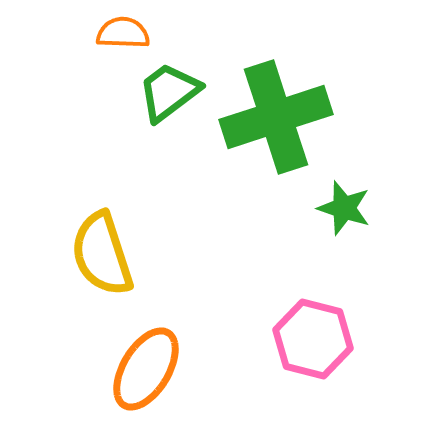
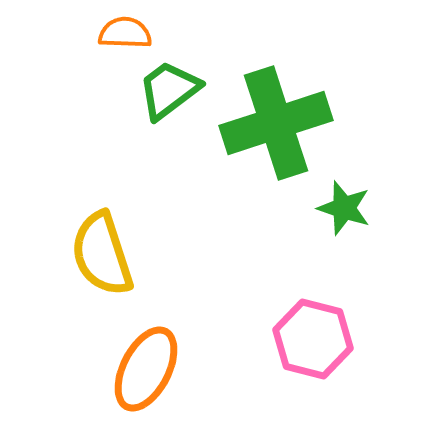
orange semicircle: moved 2 px right
green trapezoid: moved 2 px up
green cross: moved 6 px down
orange ellipse: rotated 4 degrees counterclockwise
